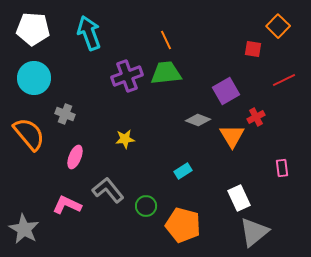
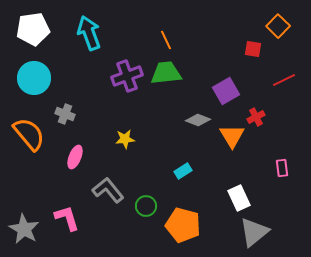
white pentagon: rotated 12 degrees counterclockwise
pink L-shape: moved 13 px down; rotated 48 degrees clockwise
